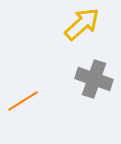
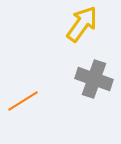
yellow arrow: rotated 12 degrees counterclockwise
